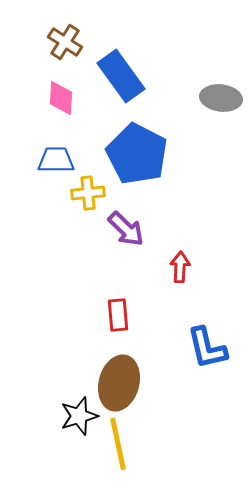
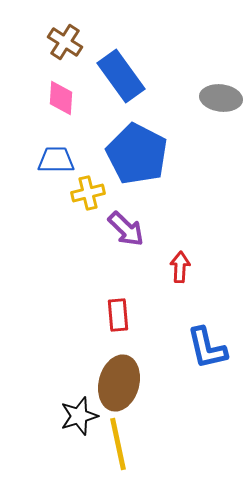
yellow cross: rotated 8 degrees counterclockwise
